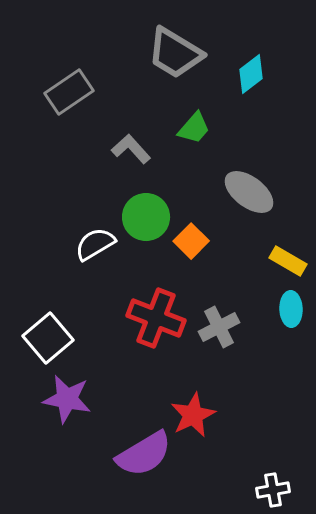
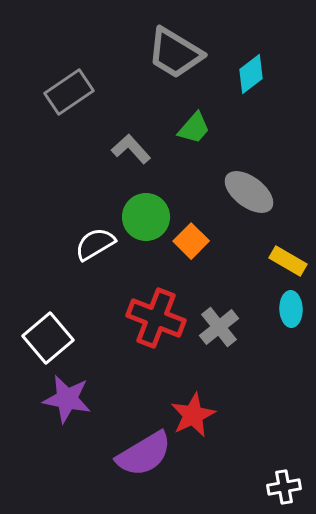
gray cross: rotated 12 degrees counterclockwise
white cross: moved 11 px right, 3 px up
